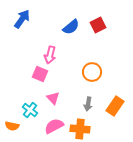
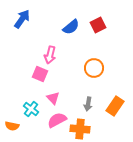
orange circle: moved 2 px right, 4 px up
cyan cross: moved 1 px right, 1 px up
pink semicircle: moved 3 px right, 6 px up
